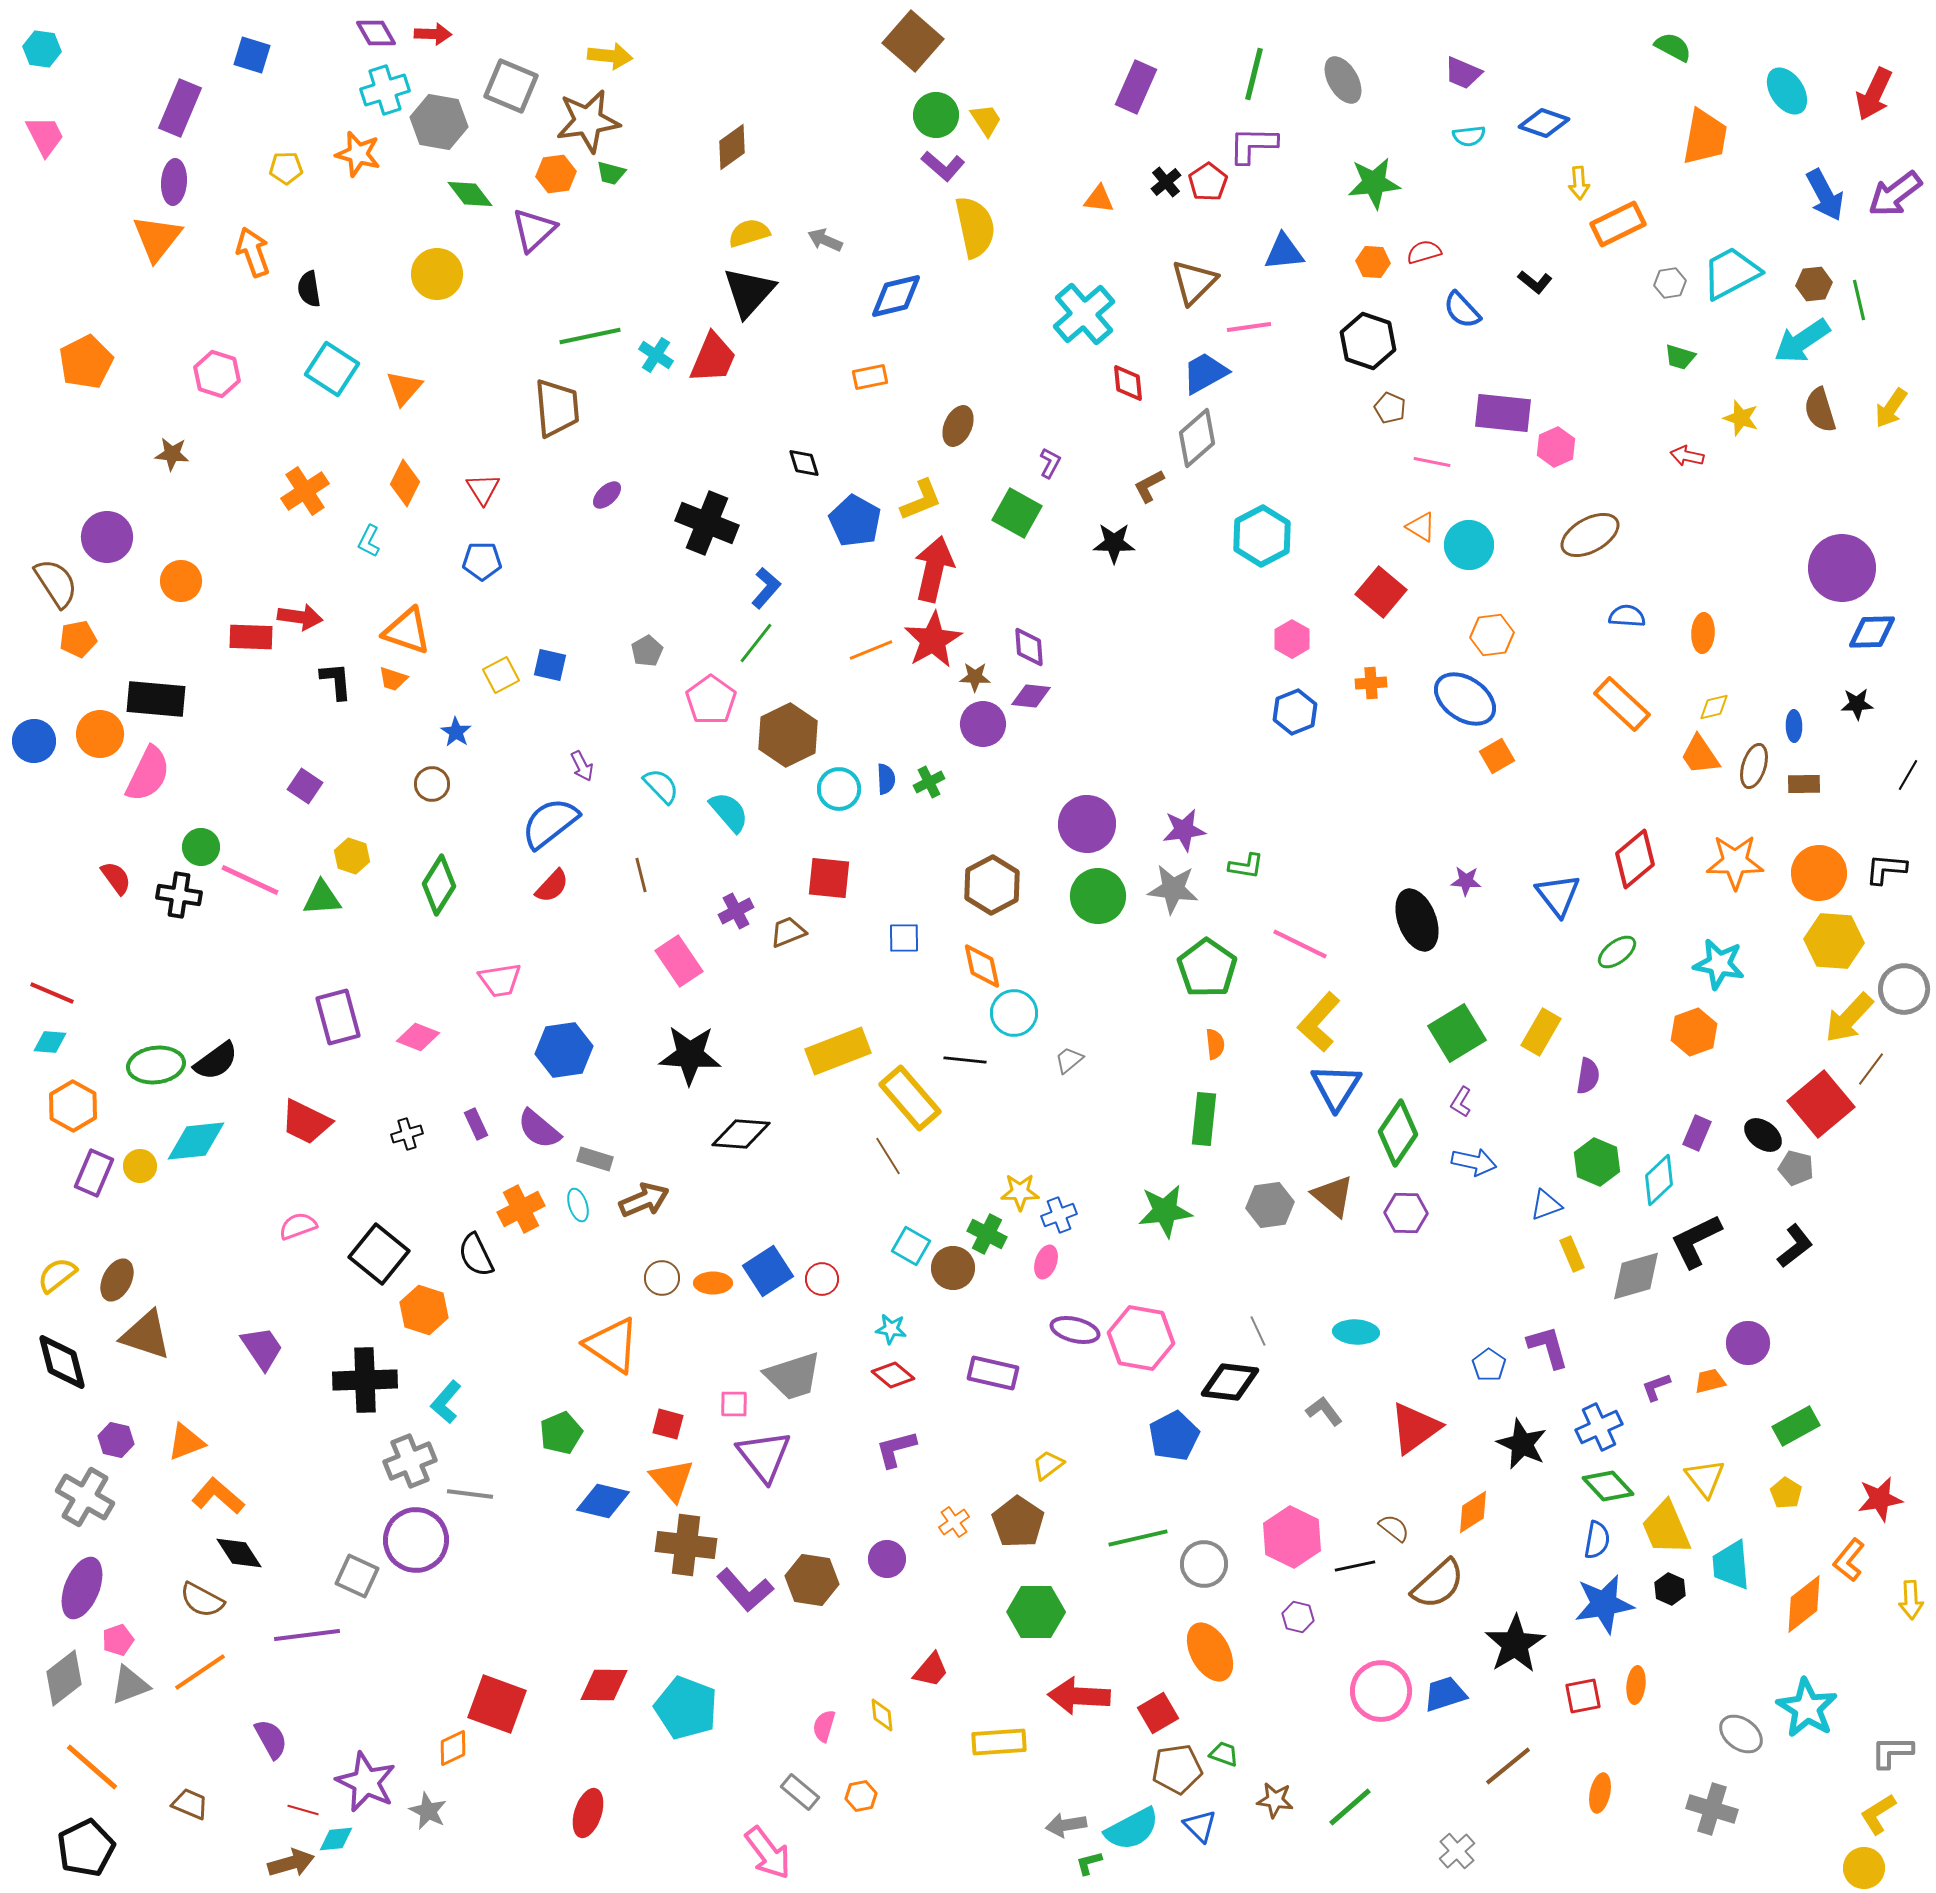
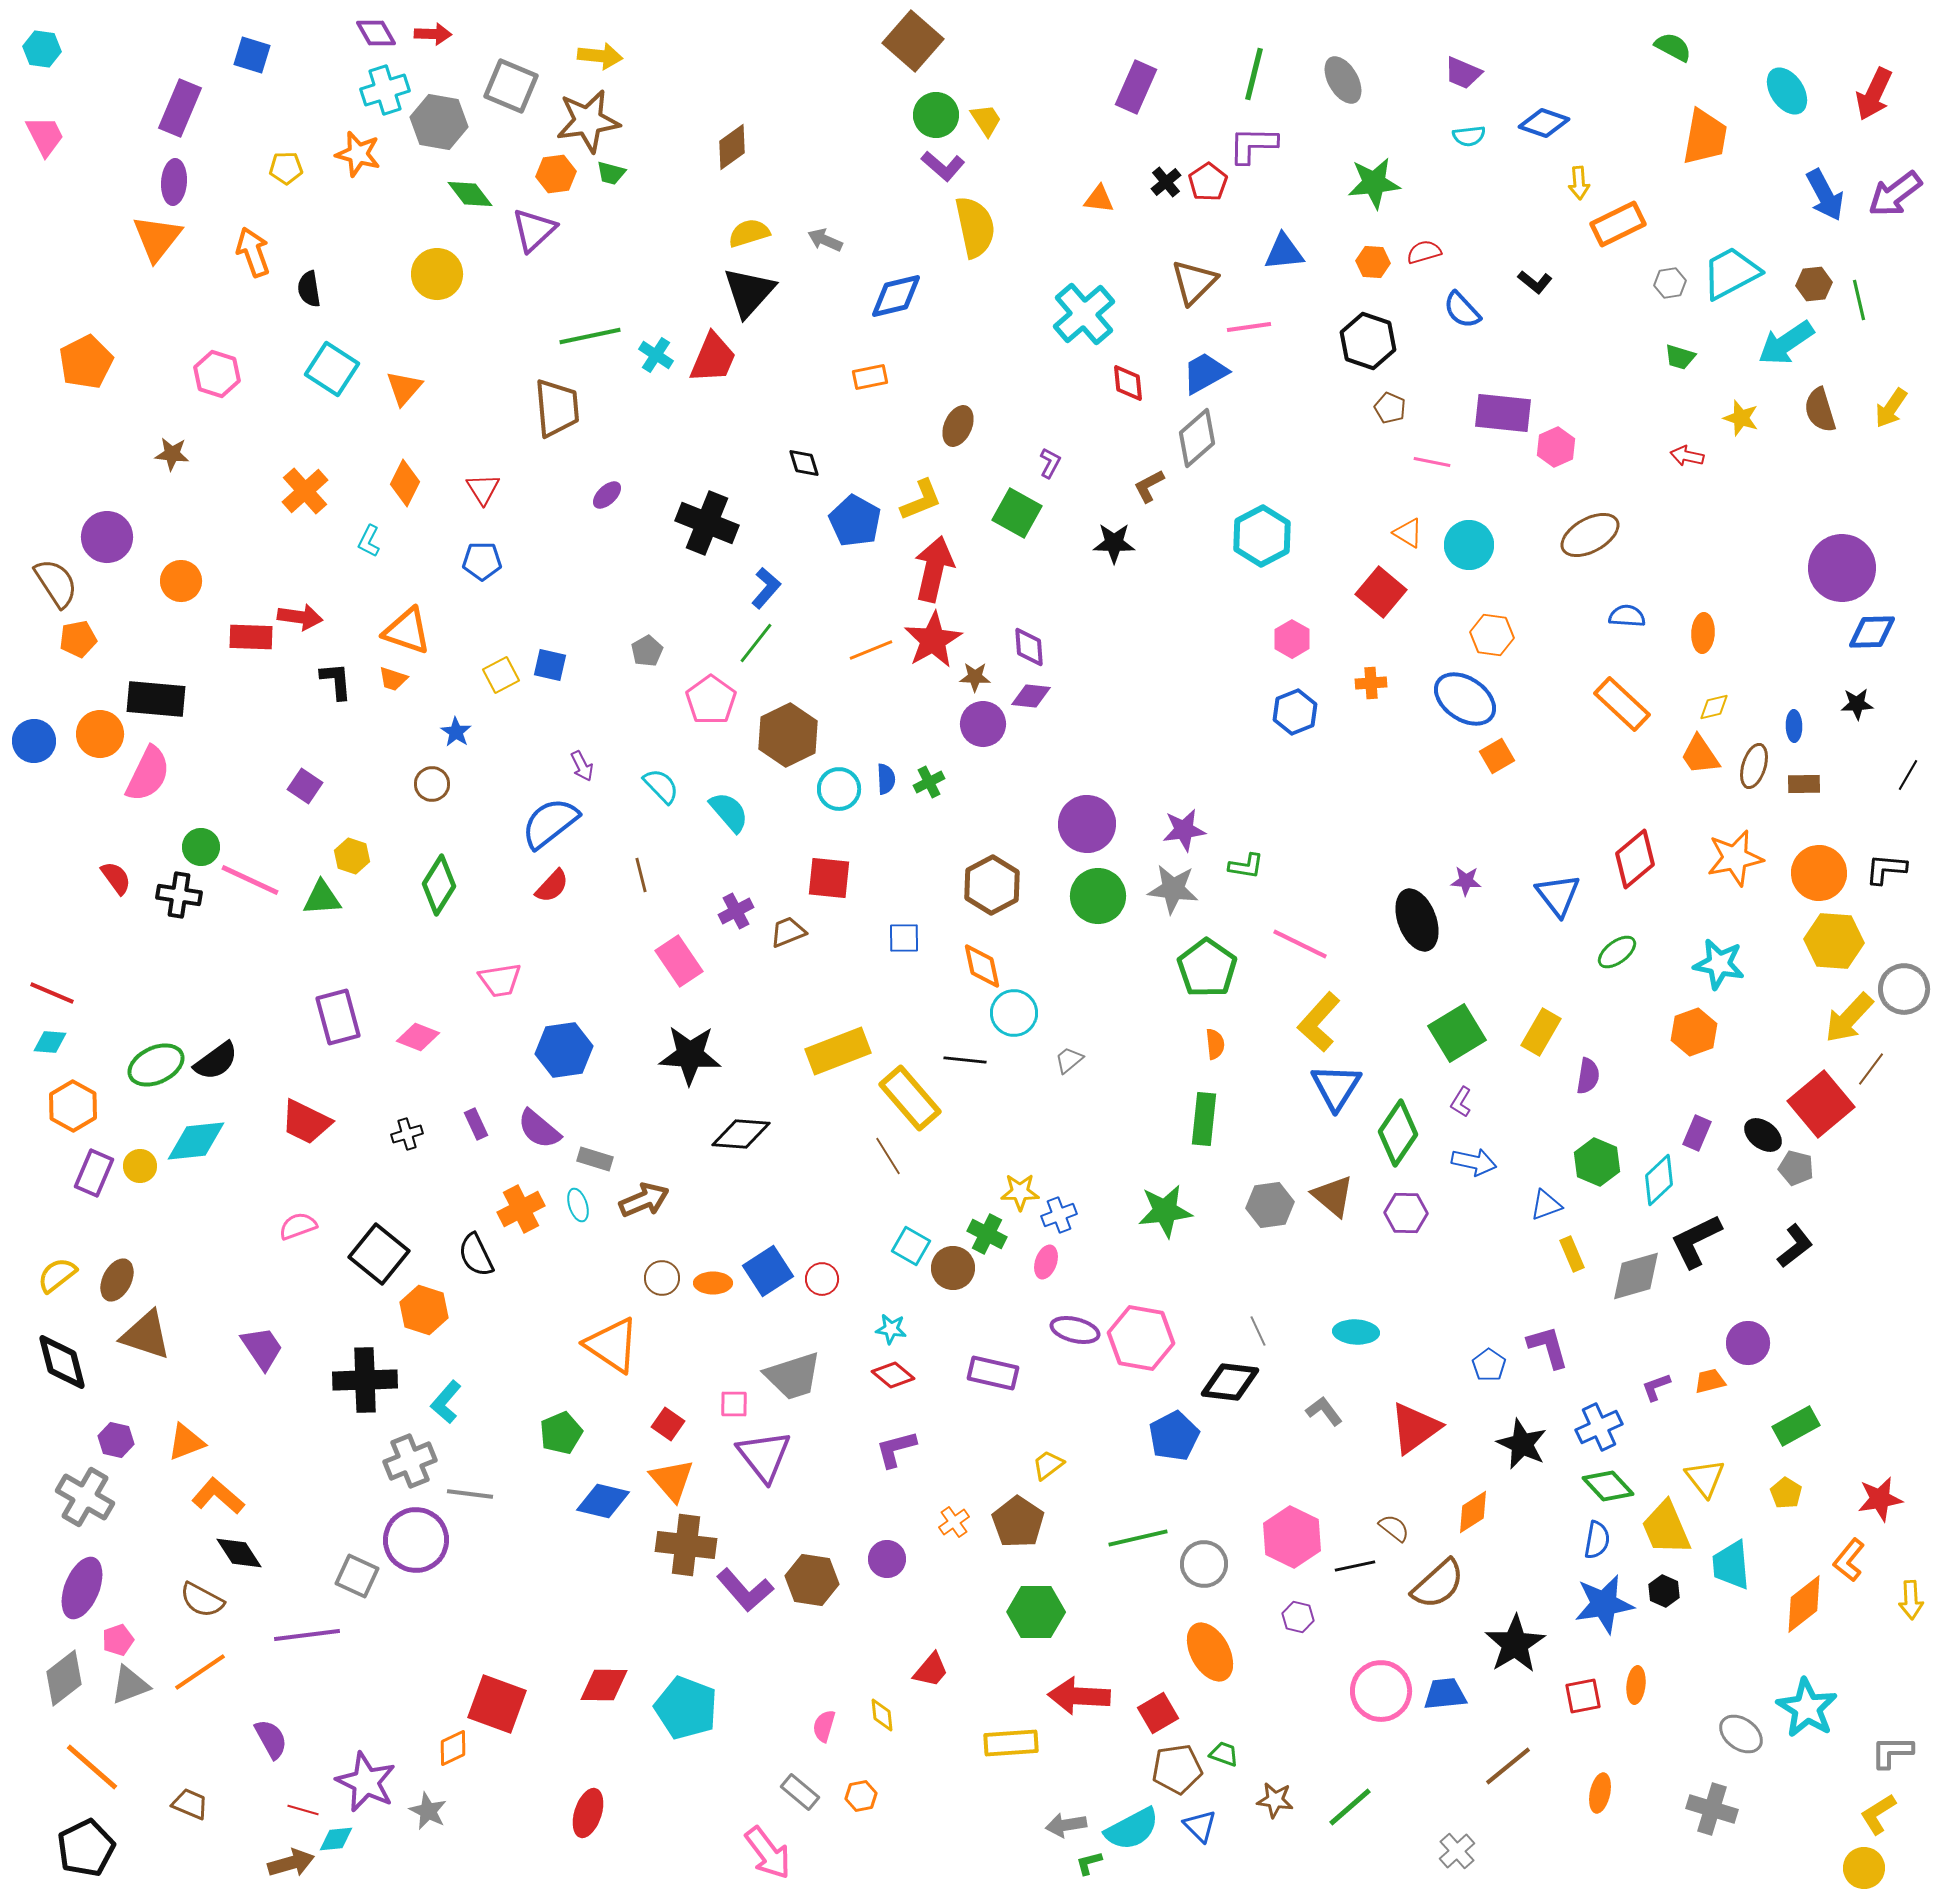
yellow arrow at (610, 56): moved 10 px left
cyan arrow at (1802, 341): moved 16 px left, 2 px down
orange cross at (305, 491): rotated 9 degrees counterclockwise
orange triangle at (1421, 527): moved 13 px left, 6 px down
orange hexagon at (1492, 635): rotated 15 degrees clockwise
orange star at (1735, 862): moved 4 px up; rotated 12 degrees counterclockwise
green ellipse at (156, 1065): rotated 18 degrees counterclockwise
red square at (668, 1424): rotated 20 degrees clockwise
black hexagon at (1670, 1589): moved 6 px left, 2 px down
blue trapezoid at (1445, 1694): rotated 12 degrees clockwise
yellow rectangle at (999, 1742): moved 12 px right, 1 px down
